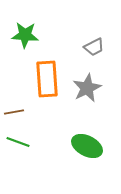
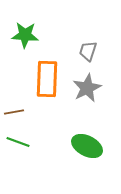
gray trapezoid: moved 6 px left, 4 px down; rotated 135 degrees clockwise
orange rectangle: rotated 6 degrees clockwise
